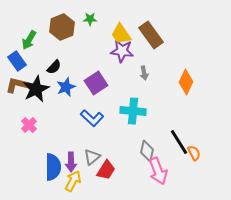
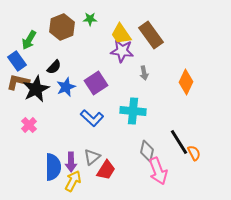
brown L-shape: moved 1 px right, 3 px up
